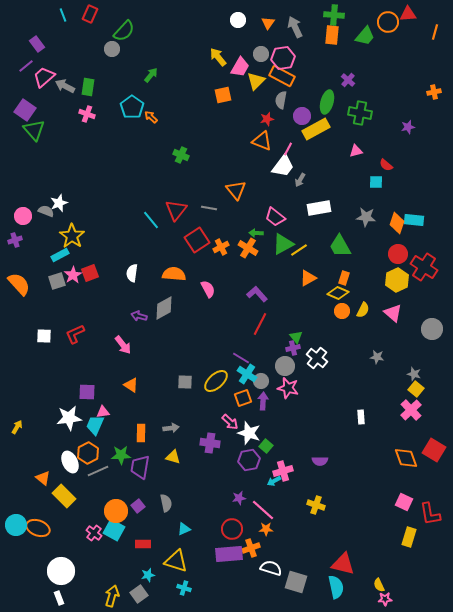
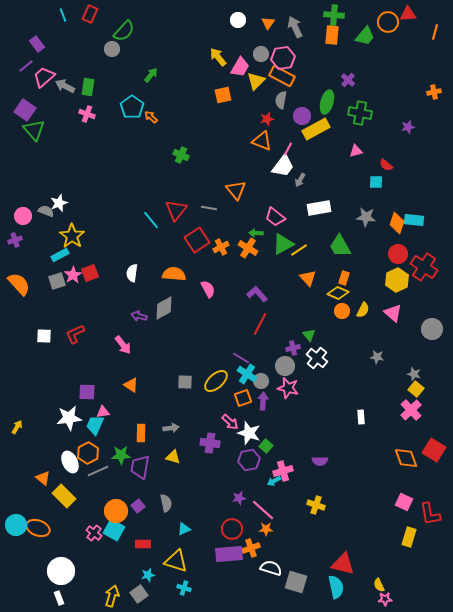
orange triangle at (308, 278): rotated 42 degrees counterclockwise
green triangle at (296, 337): moved 13 px right, 2 px up
